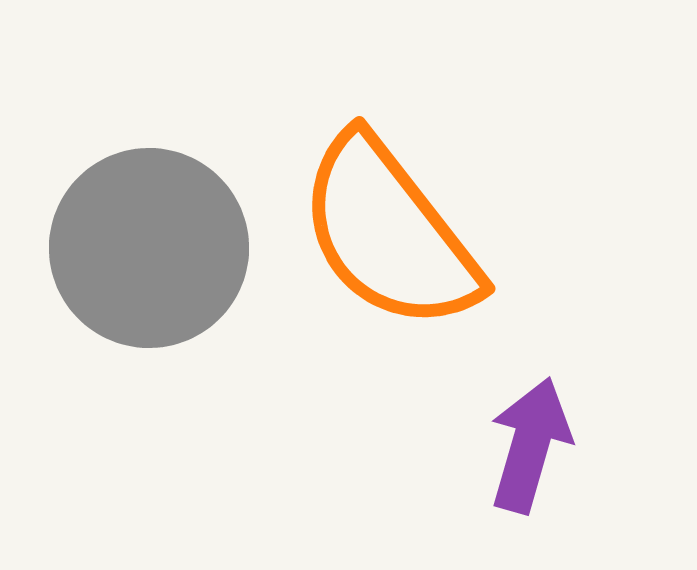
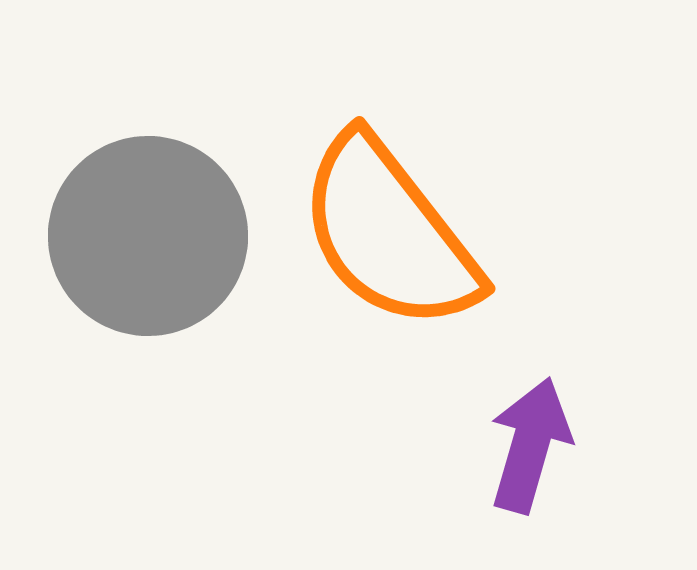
gray circle: moved 1 px left, 12 px up
